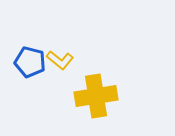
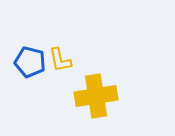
yellow L-shape: rotated 40 degrees clockwise
